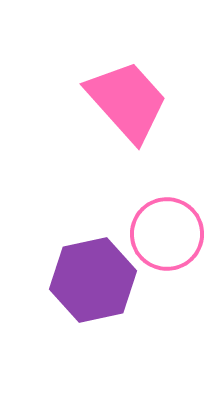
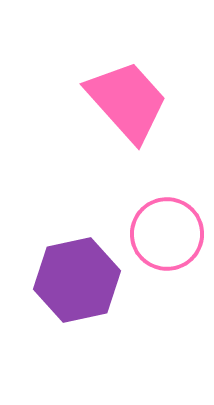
purple hexagon: moved 16 px left
